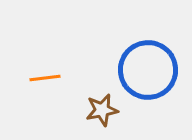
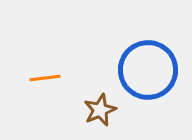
brown star: moved 2 px left; rotated 12 degrees counterclockwise
